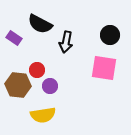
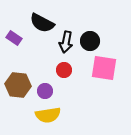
black semicircle: moved 2 px right, 1 px up
black circle: moved 20 px left, 6 px down
red circle: moved 27 px right
purple circle: moved 5 px left, 5 px down
yellow semicircle: moved 5 px right
